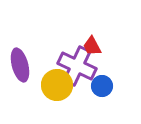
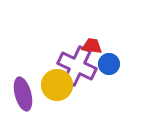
red trapezoid: rotated 125 degrees clockwise
purple ellipse: moved 3 px right, 29 px down
blue circle: moved 7 px right, 22 px up
